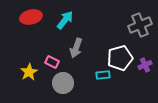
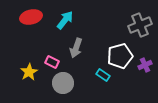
white pentagon: moved 2 px up
cyan rectangle: rotated 40 degrees clockwise
